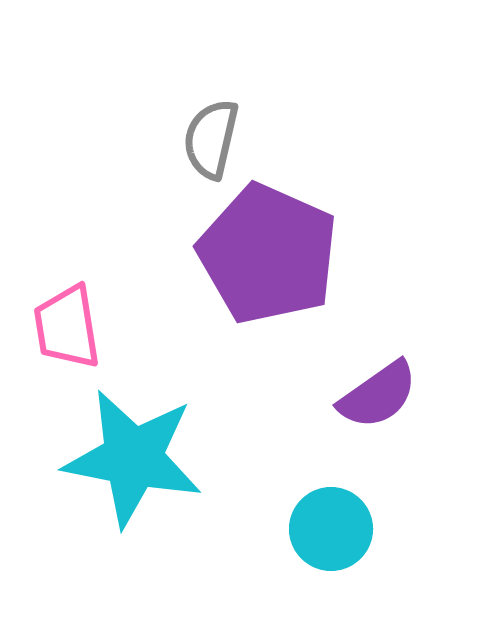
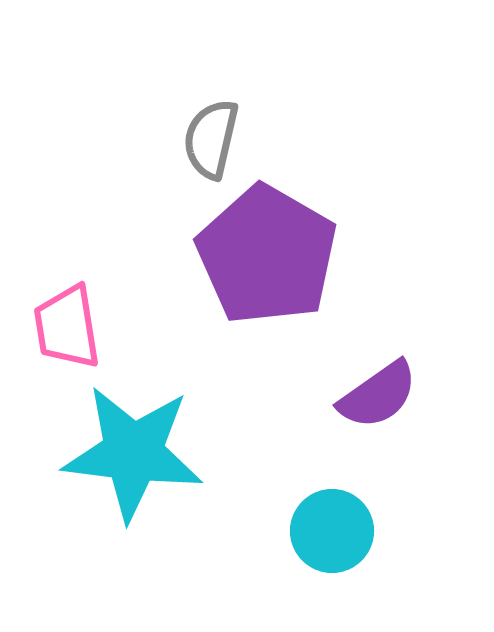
purple pentagon: moved 1 px left, 1 px down; rotated 6 degrees clockwise
cyan star: moved 5 px up; rotated 4 degrees counterclockwise
cyan circle: moved 1 px right, 2 px down
